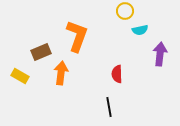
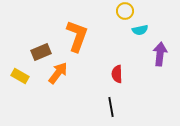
orange arrow: moved 3 px left; rotated 30 degrees clockwise
black line: moved 2 px right
